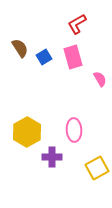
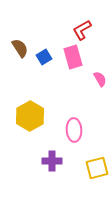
red L-shape: moved 5 px right, 6 px down
yellow hexagon: moved 3 px right, 16 px up
purple cross: moved 4 px down
yellow square: rotated 15 degrees clockwise
